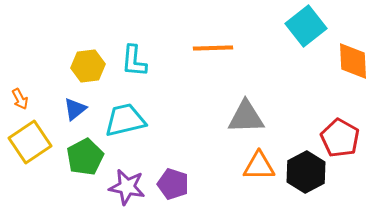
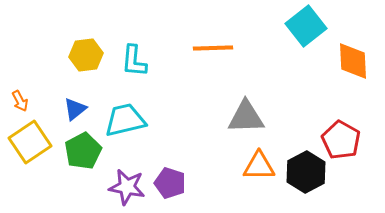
yellow hexagon: moved 2 px left, 11 px up
orange arrow: moved 2 px down
red pentagon: moved 1 px right, 2 px down
green pentagon: moved 2 px left, 6 px up
purple pentagon: moved 3 px left, 1 px up
